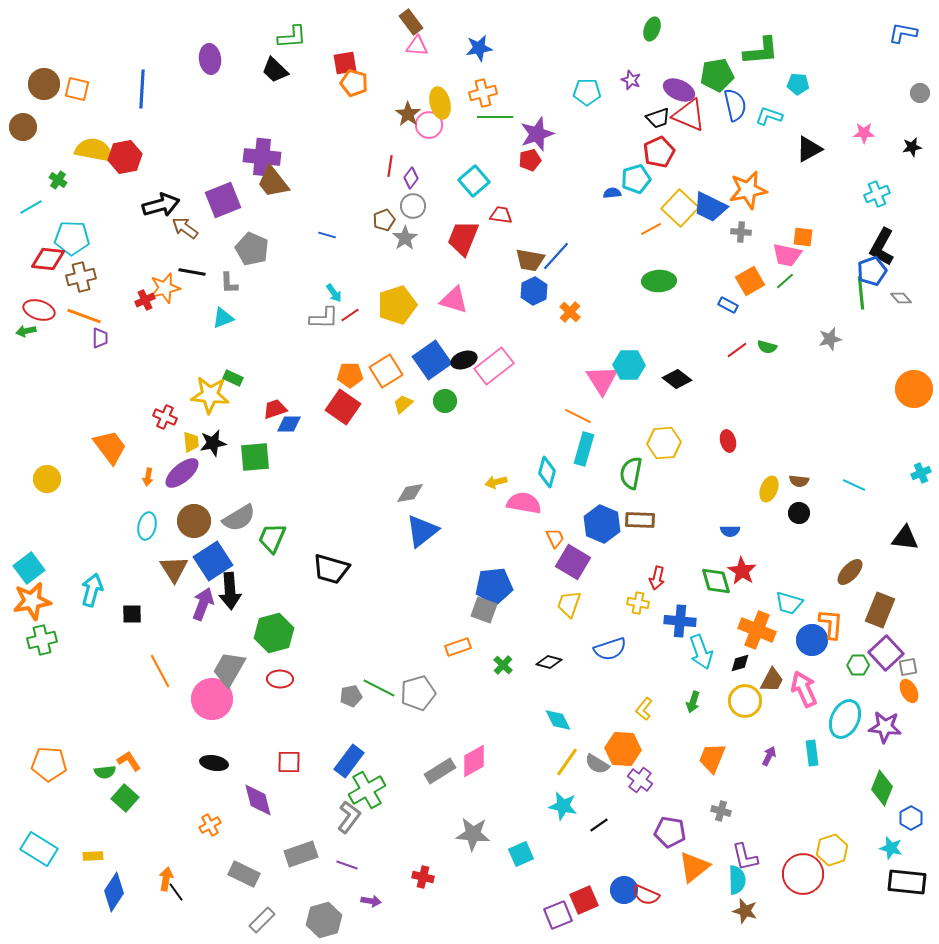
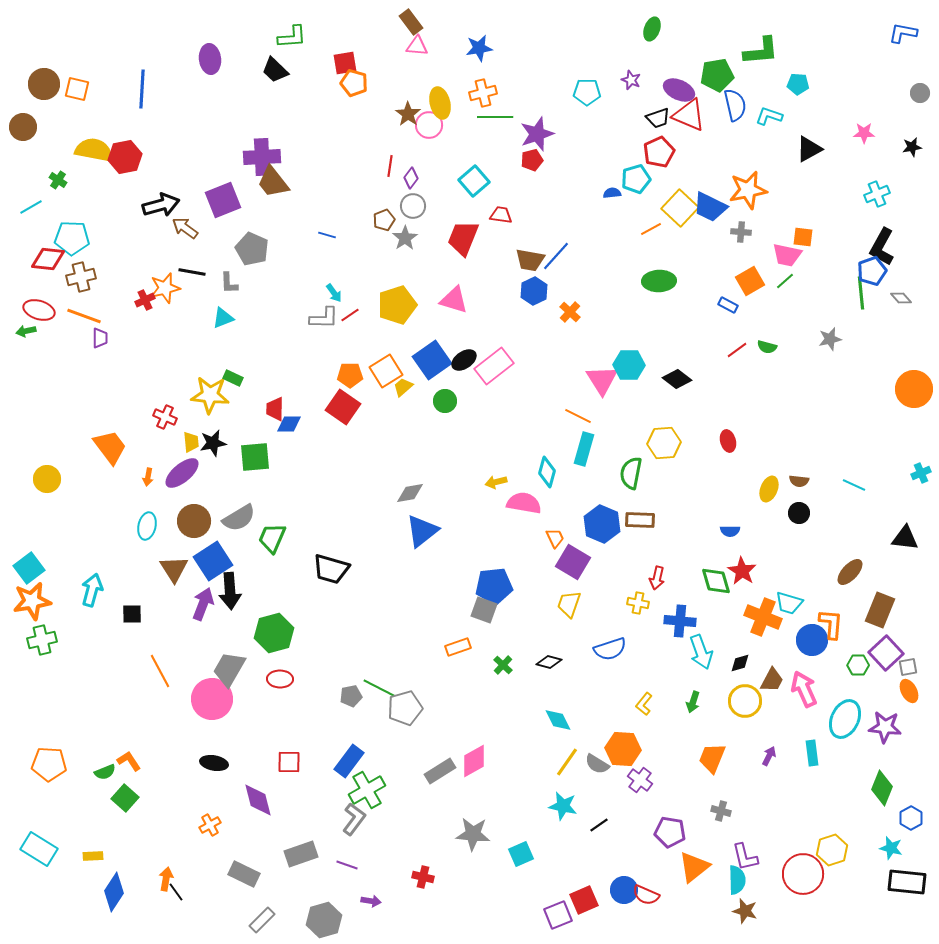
purple cross at (262, 157): rotated 9 degrees counterclockwise
red pentagon at (530, 160): moved 2 px right
black ellipse at (464, 360): rotated 15 degrees counterclockwise
yellow trapezoid at (403, 404): moved 17 px up
red trapezoid at (275, 409): rotated 70 degrees counterclockwise
orange cross at (757, 630): moved 6 px right, 13 px up
gray pentagon at (418, 693): moved 13 px left, 15 px down
yellow L-shape at (644, 709): moved 5 px up
green semicircle at (105, 772): rotated 15 degrees counterclockwise
gray L-shape at (349, 817): moved 5 px right, 2 px down
